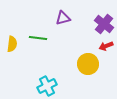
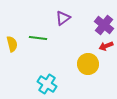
purple triangle: rotated 21 degrees counterclockwise
purple cross: moved 1 px down
yellow semicircle: rotated 21 degrees counterclockwise
cyan cross: moved 2 px up; rotated 30 degrees counterclockwise
